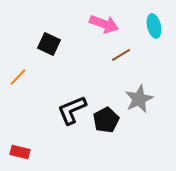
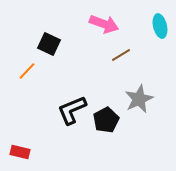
cyan ellipse: moved 6 px right
orange line: moved 9 px right, 6 px up
